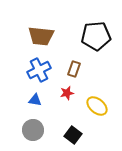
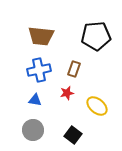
blue cross: rotated 15 degrees clockwise
